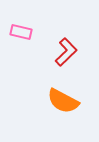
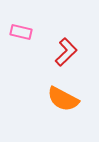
orange semicircle: moved 2 px up
